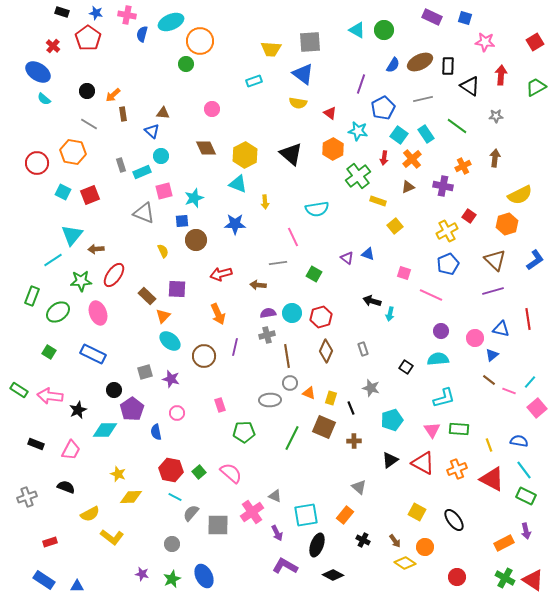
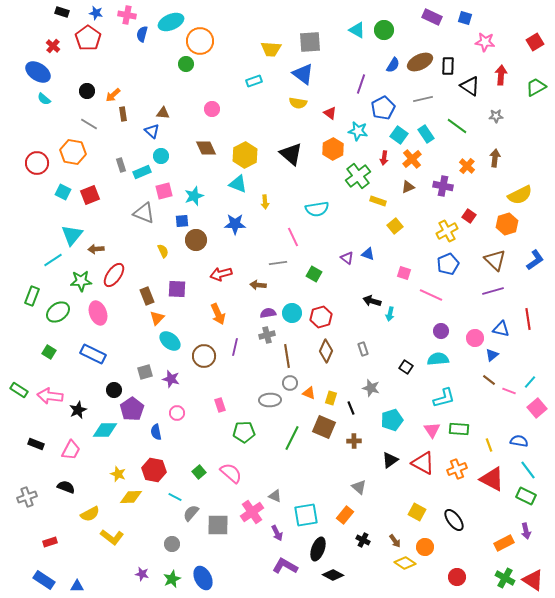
orange cross at (463, 166): moved 4 px right; rotated 21 degrees counterclockwise
cyan star at (194, 198): moved 2 px up
brown rectangle at (147, 296): rotated 24 degrees clockwise
orange triangle at (163, 316): moved 6 px left, 2 px down
red hexagon at (171, 470): moved 17 px left
cyan line at (524, 470): moved 4 px right
black ellipse at (317, 545): moved 1 px right, 4 px down
blue ellipse at (204, 576): moved 1 px left, 2 px down
